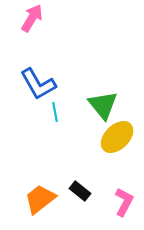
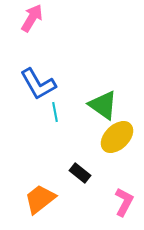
green triangle: rotated 16 degrees counterclockwise
black rectangle: moved 18 px up
